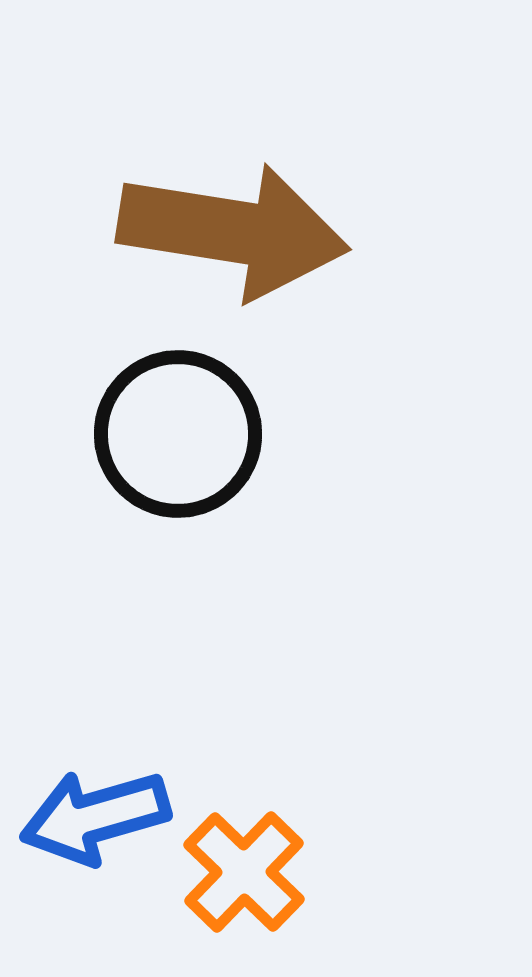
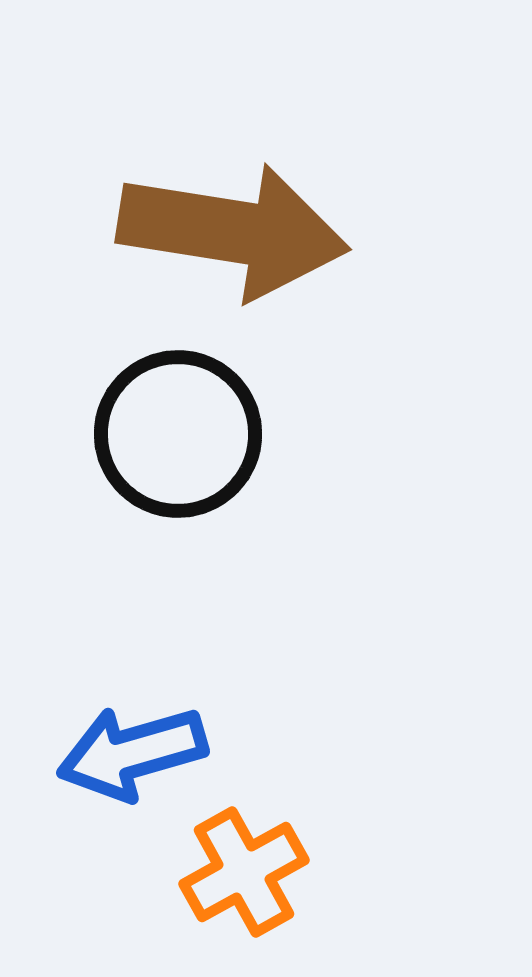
blue arrow: moved 37 px right, 64 px up
orange cross: rotated 17 degrees clockwise
